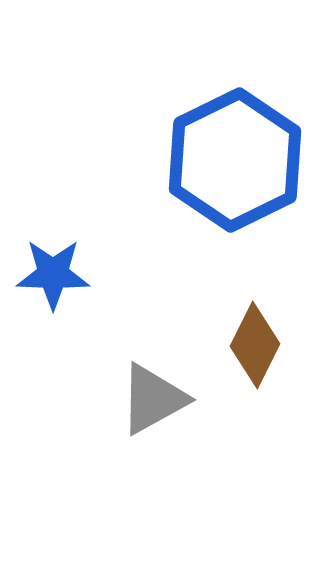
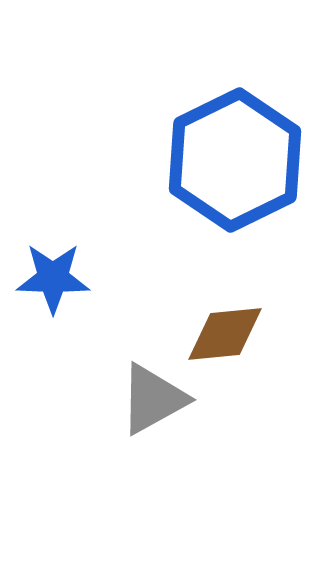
blue star: moved 4 px down
brown diamond: moved 30 px left, 11 px up; rotated 58 degrees clockwise
